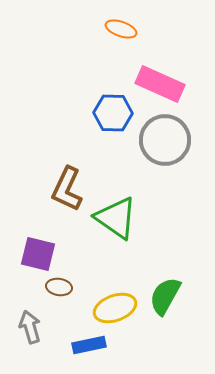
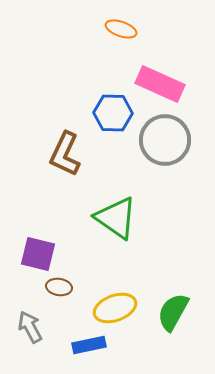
brown L-shape: moved 2 px left, 35 px up
green semicircle: moved 8 px right, 16 px down
gray arrow: rotated 12 degrees counterclockwise
